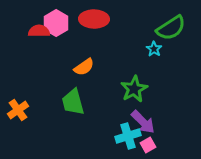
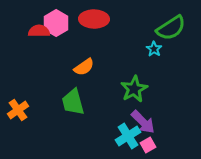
cyan cross: rotated 15 degrees counterclockwise
